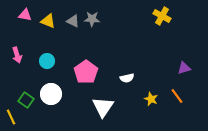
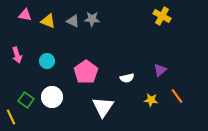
purple triangle: moved 24 px left, 2 px down; rotated 24 degrees counterclockwise
white circle: moved 1 px right, 3 px down
yellow star: moved 1 px down; rotated 16 degrees counterclockwise
